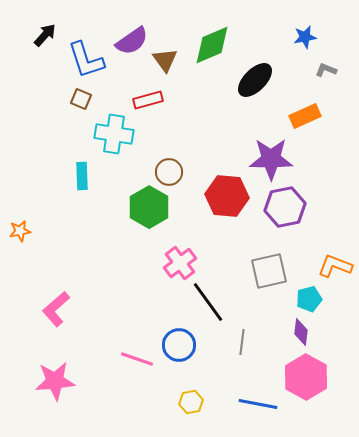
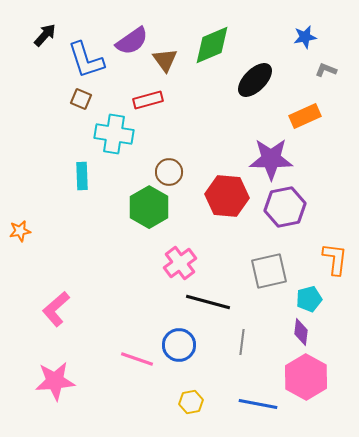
orange L-shape: moved 7 px up; rotated 76 degrees clockwise
black line: rotated 39 degrees counterclockwise
